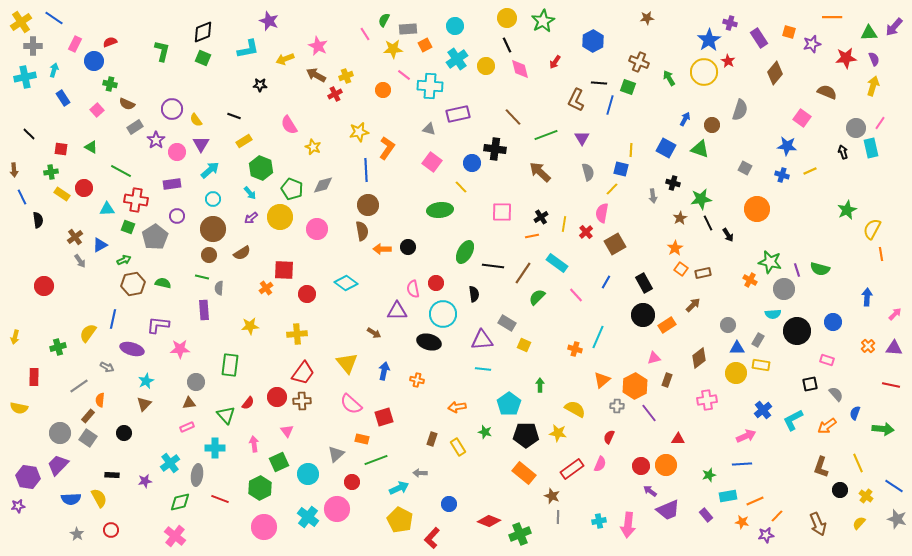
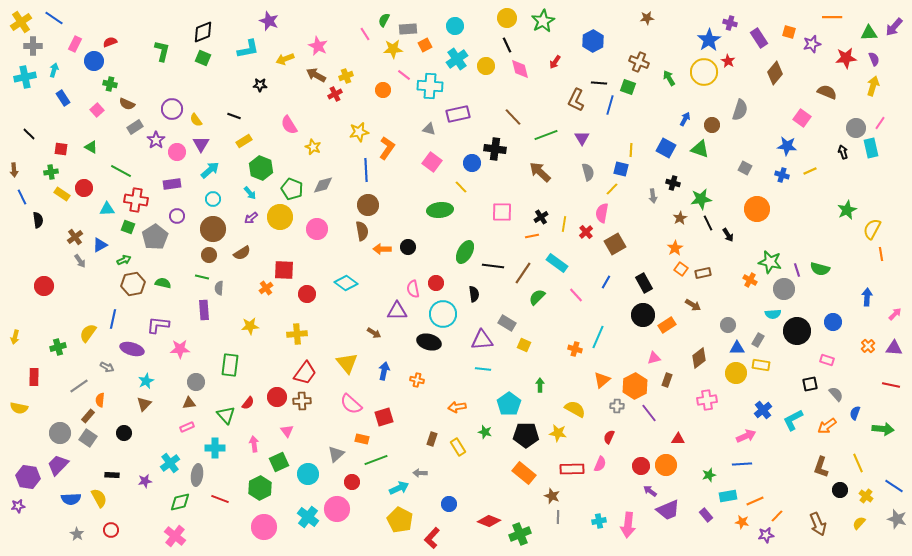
brown arrow at (693, 305): rotated 77 degrees clockwise
red trapezoid at (303, 373): moved 2 px right
red rectangle at (572, 469): rotated 35 degrees clockwise
